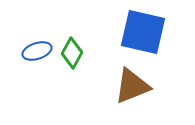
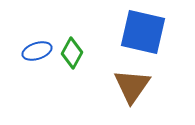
brown triangle: rotated 33 degrees counterclockwise
